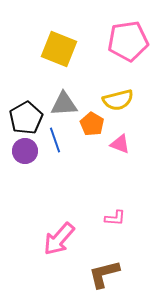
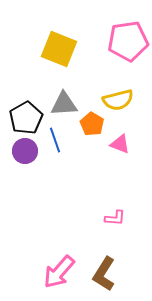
pink arrow: moved 33 px down
brown L-shape: rotated 44 degrees counterclockwise
